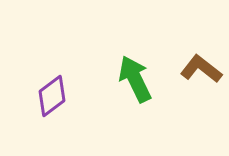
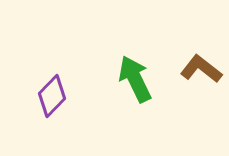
purple diamond: rotated 9 degrees counterclockwise
